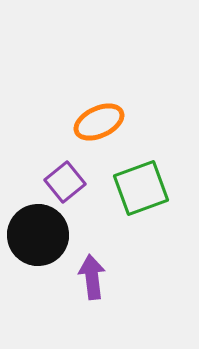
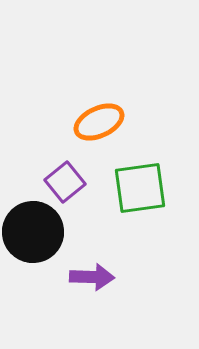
green square: moved 1 px left; rotated 12 degrees clockwise
black circle: moved 5 px left, 3 px up
purple arrow: rotated 99 degrees clockwise
